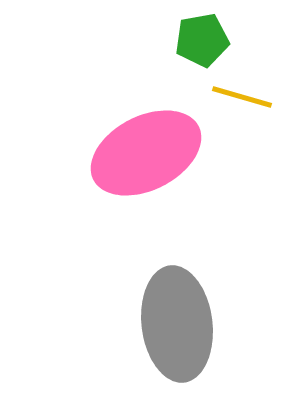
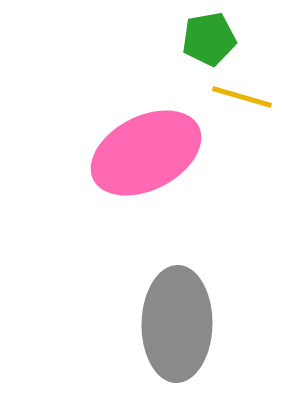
green pentagon: moved 7 px right, 1 px up
gray ellipse: rotated 8 degrees clockwise
